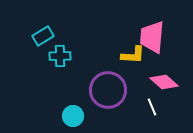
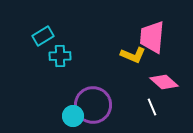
yellow L-shape: rotated 20 degrees clockwise
purple circle: moved 15 px left, 15 px down
